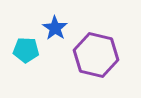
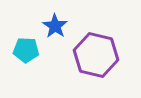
blue star: moved 2 px up
